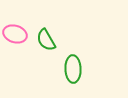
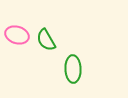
pink ellipse: moved 2 px right, 1 px down
